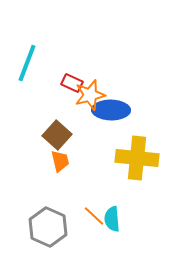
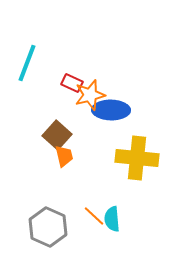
orange trapezoid: moved 4 px right, 5 px up
